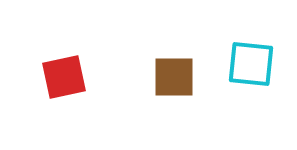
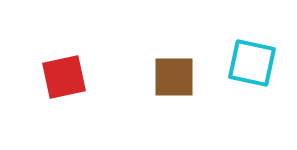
cyan square: moved 1 px right, 1 px up; rotated 6 degrees clockwise
